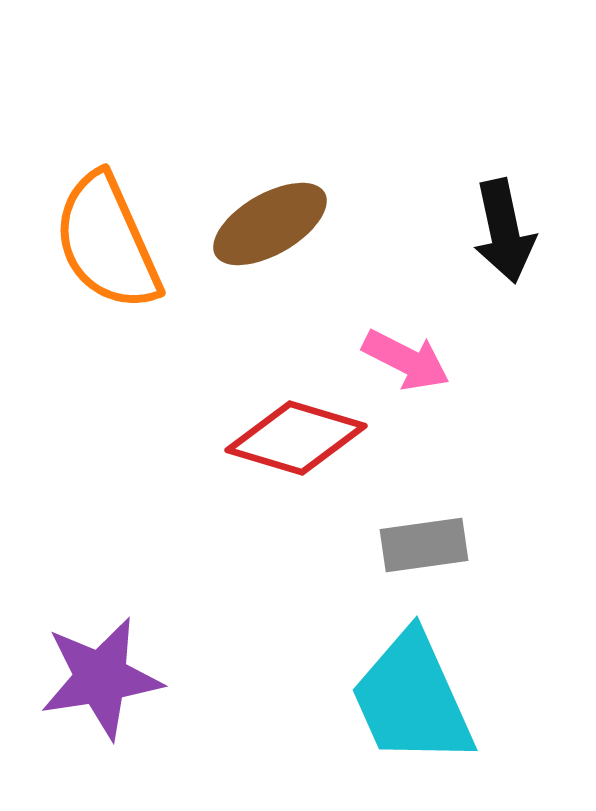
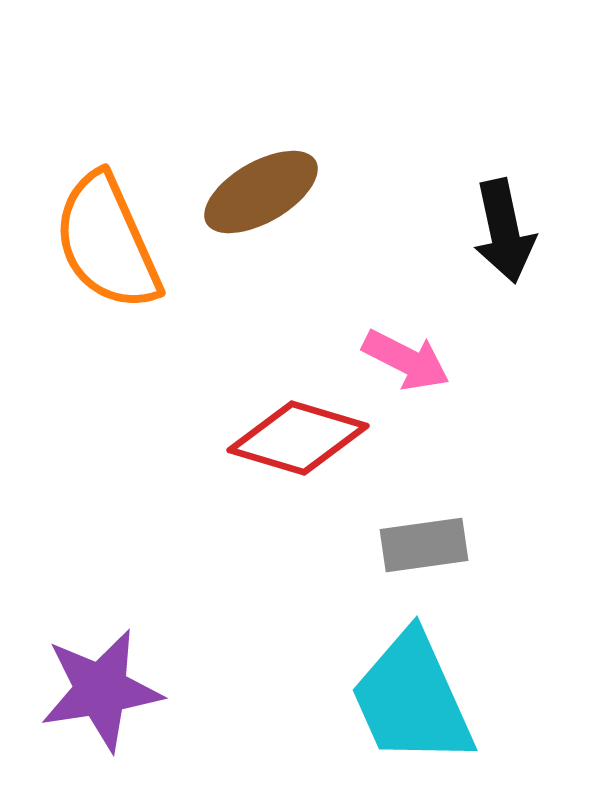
brown ellipse: moved 9 px left, 32 px up
red diamond: moved 2 px right
purple star: moved 12 px down
